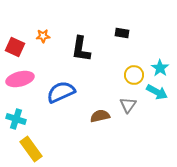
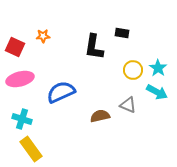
black L-shape: moved 13 px right, 2 px up
cyan star: moved 2 px left
yellow circle: moved 1 px left, 5 px up
gray triangle: rotated 42 degrees counterclockwise
cyan cross: moved 6 px right
